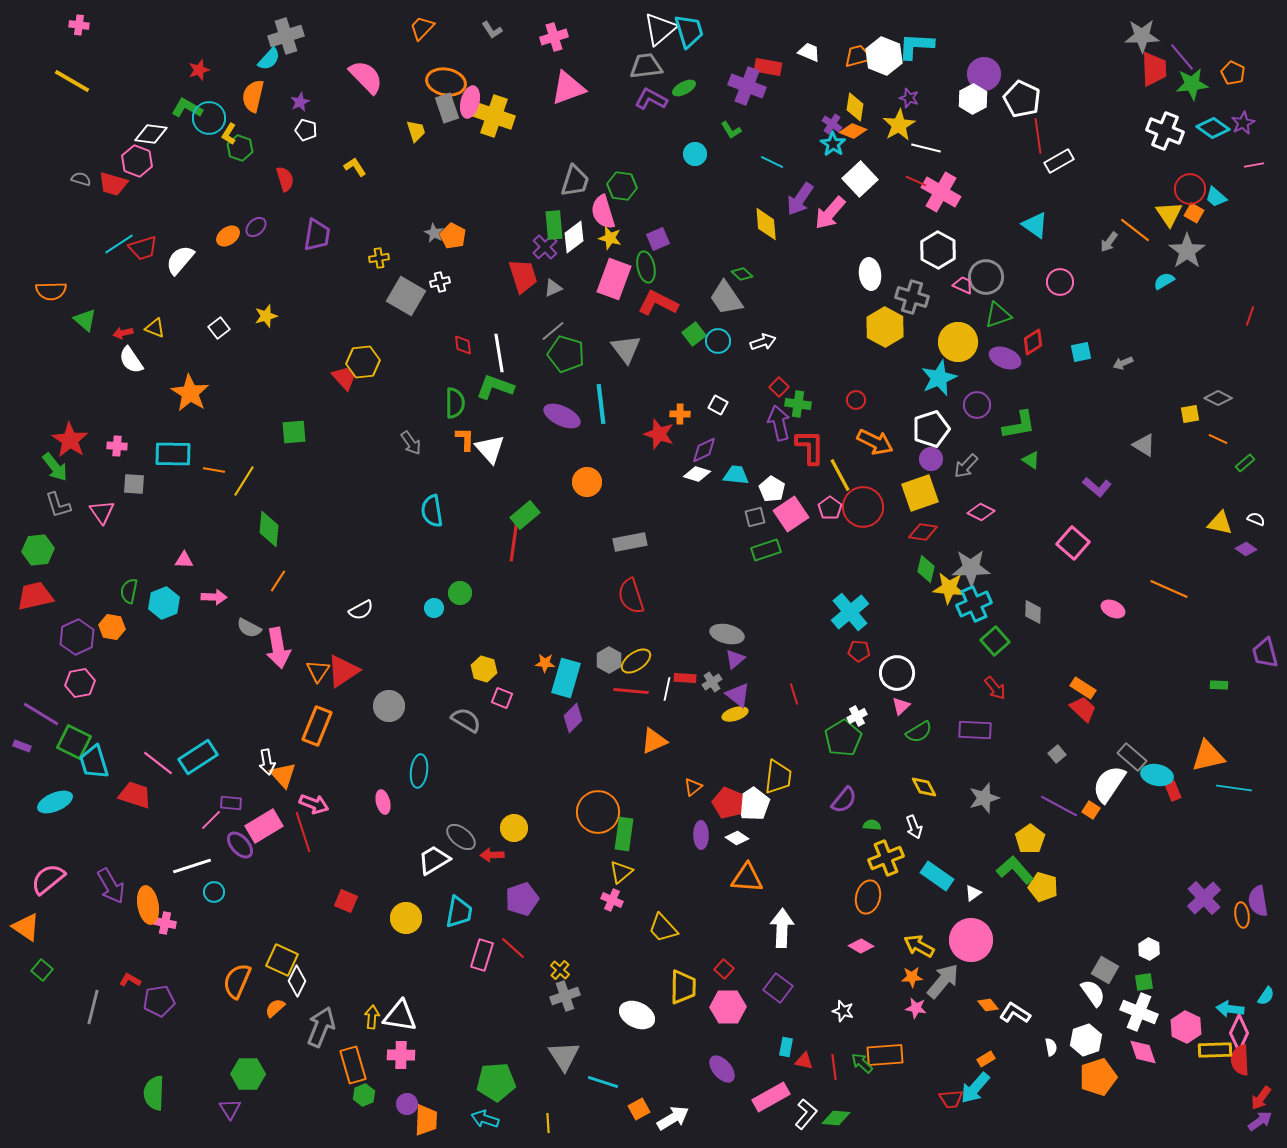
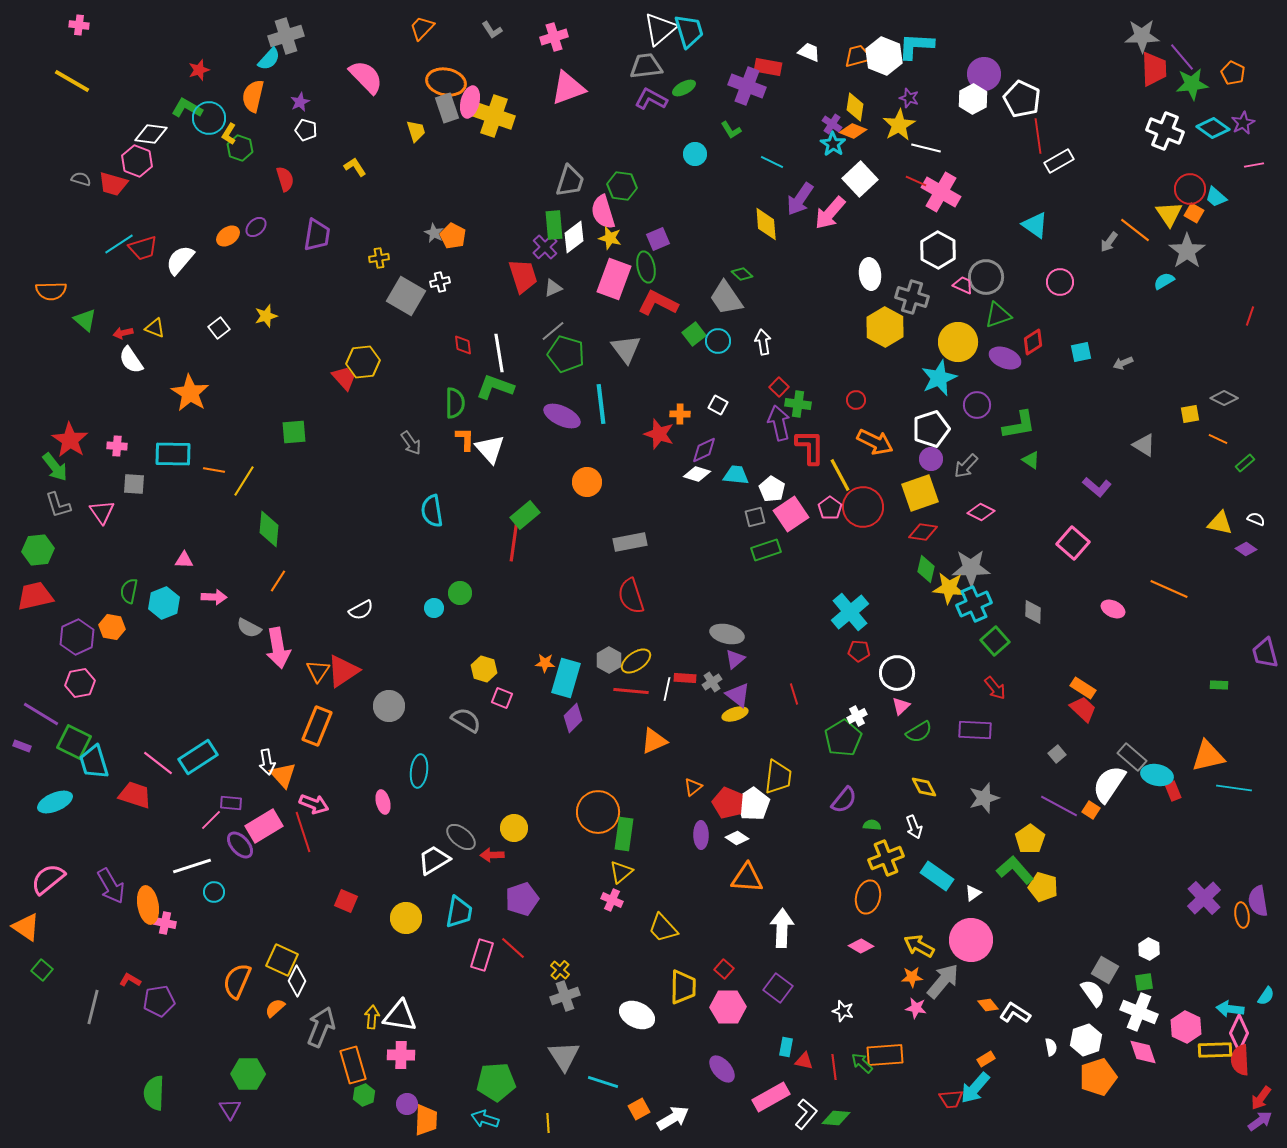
gray trapezoid at (575, 181): moved 5 px left
white arrow at (763, 342): rotated 80 degrees counterclockwise
gray diamond at (1218, 398): moved 6 px right
